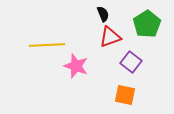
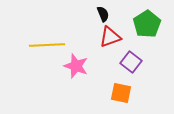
orange square: moved 4 px left, 2 px up
